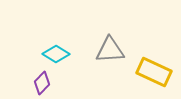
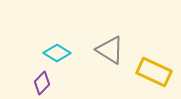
gray triangle: rotated 36 degrees clockwise
cyan diamond: moved 1 px right, 1 px up
